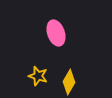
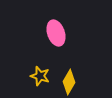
yellow star: moved 2 px right
